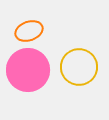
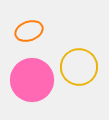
pink circle: moved 4 px right, 10 px down
